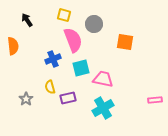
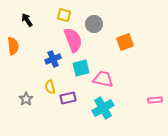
orange square: rotated 30 degrees counterclockwise
